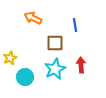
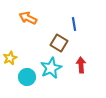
orange arrow: moved 5 px left
blue line: moved 1 px left, 1 px up
brown square: moved 4 px right; rotated 30 degrees clockwise
cyan star: moved 4 px left, 1 px up
cyan circle: moved 2 px right
